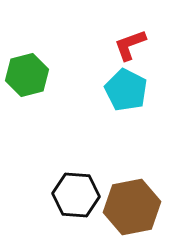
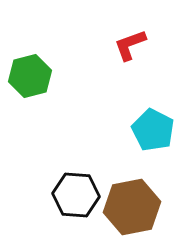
green hexagon: moved 3 px right, 1 px down
cyan pentagon: moved 27 px right, 40 px down
